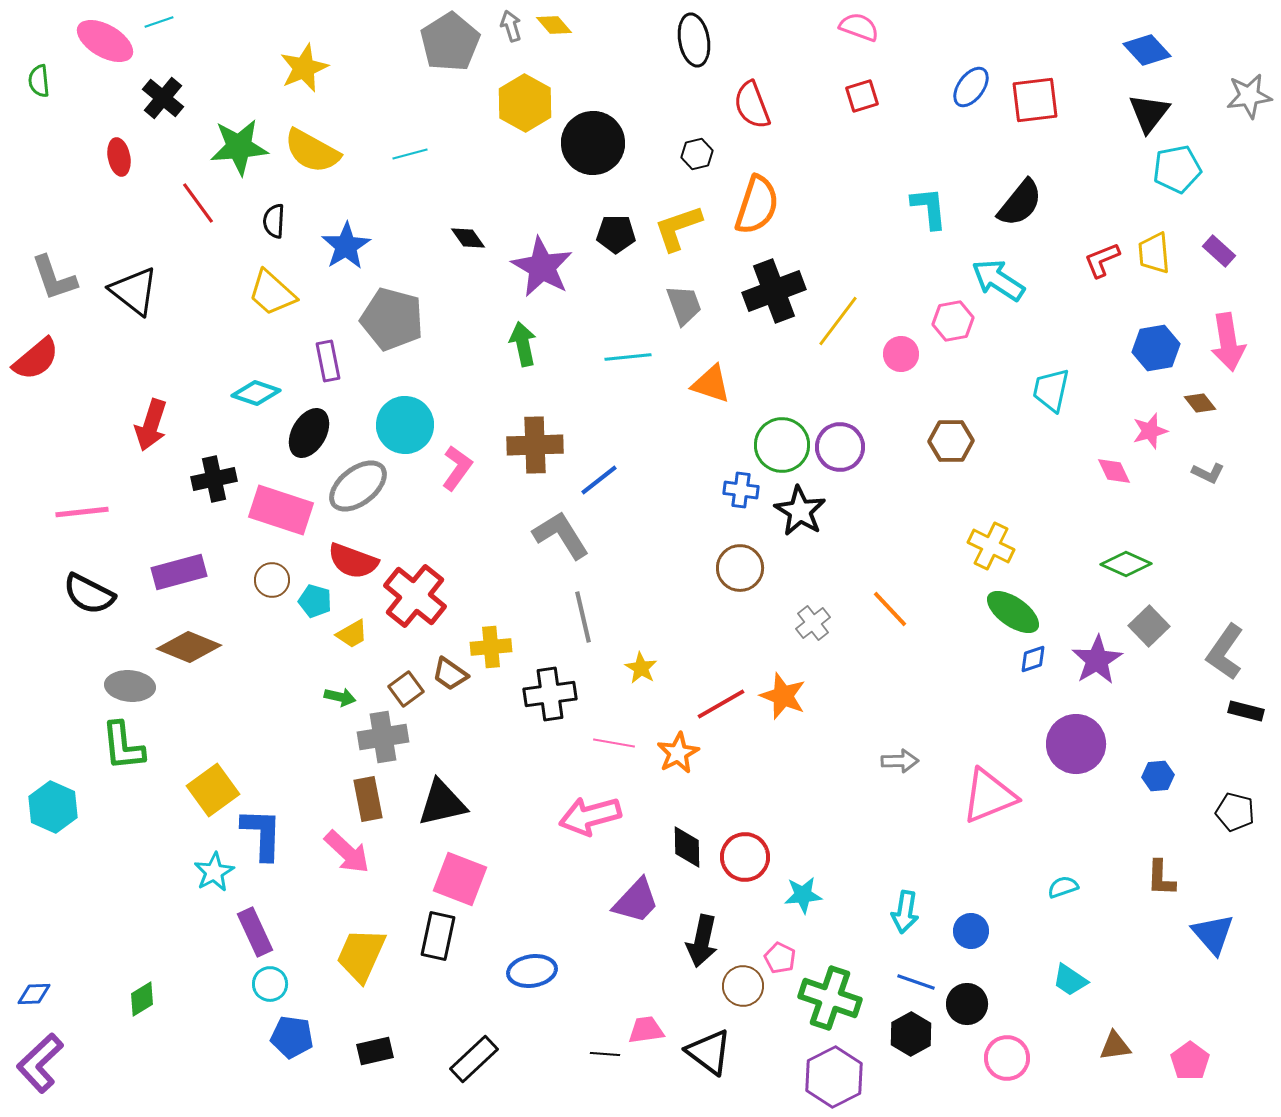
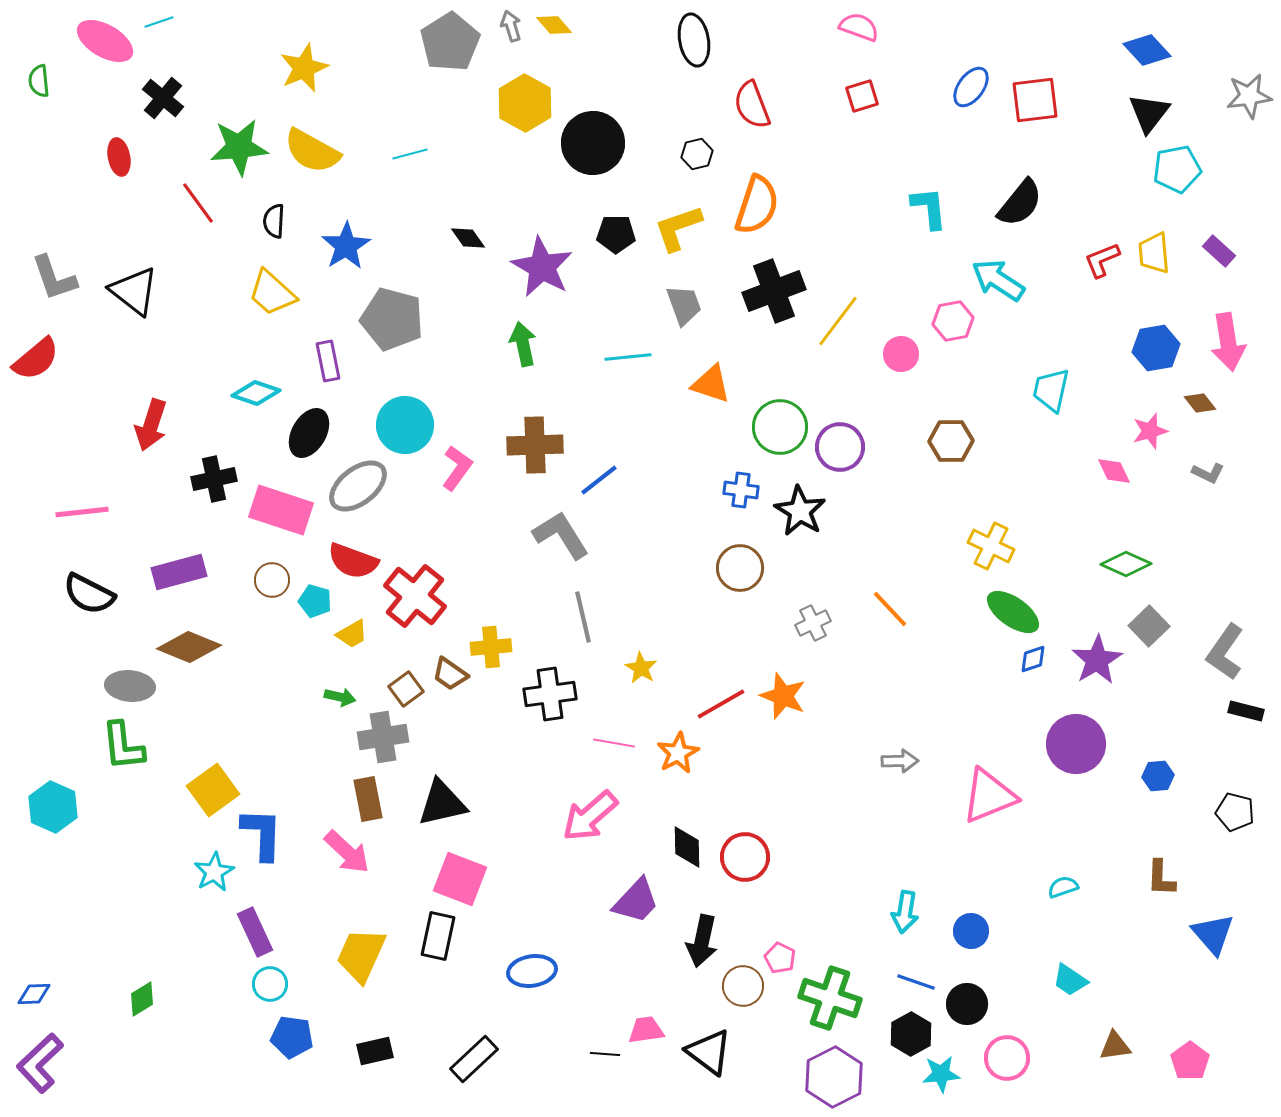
green circle at (782, 445): moved 2 px left, 18 px up
gray cross at (813, 623): rotated 12 degrees clockwise
pink arrow at (590, 816): rotated 26 degrees counterclockwise
cyan star at (803, 895): moved 138 px right, 179 px down
